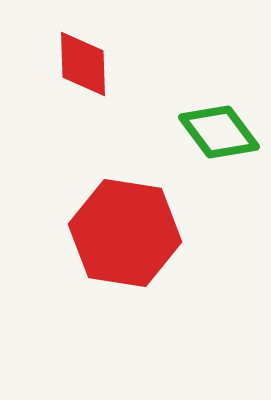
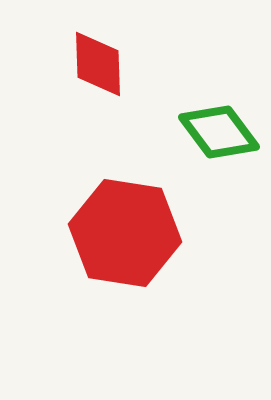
red diamond: moved 15 px right
